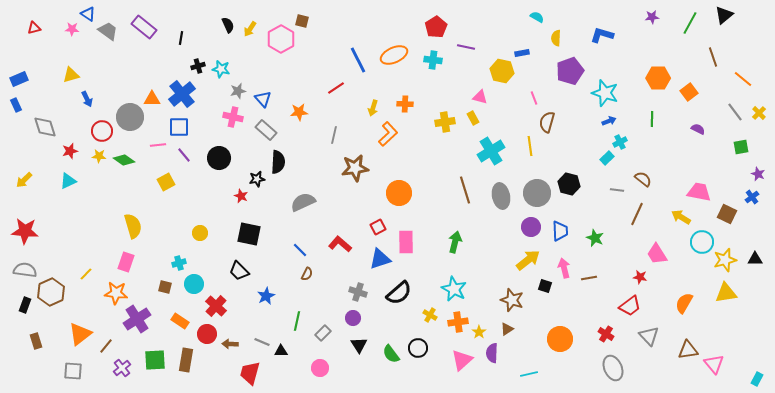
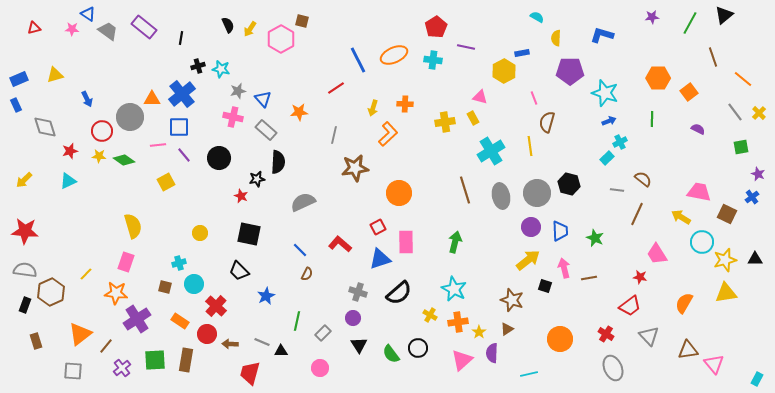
yellow hexagon at (502, 71): moved 2 px right; rotated 20 degrees clockwise
purple pentagon at (570, 71): rotated 20 degrees clockwise
yellow triangle at (71, 75): moved 16 px left
